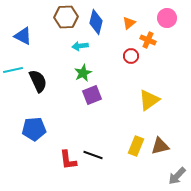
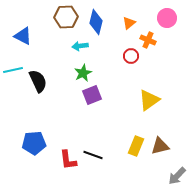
blue pentagon: moved 14 px down
